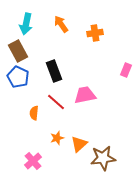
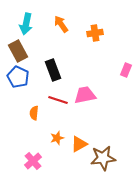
black rectangle: moved 1 px left, 1 px up
red line: moved 2 px right, 2 px up; rotated 24 degrees counterclockwise
orange triangle: rotated 12 degrees clockwise
